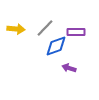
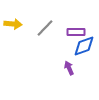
yellow arrow: moved 3 px left, 5 px up
blue diamond: moved 28 px right
purple arrow: rotated 48 degrees clockwise
